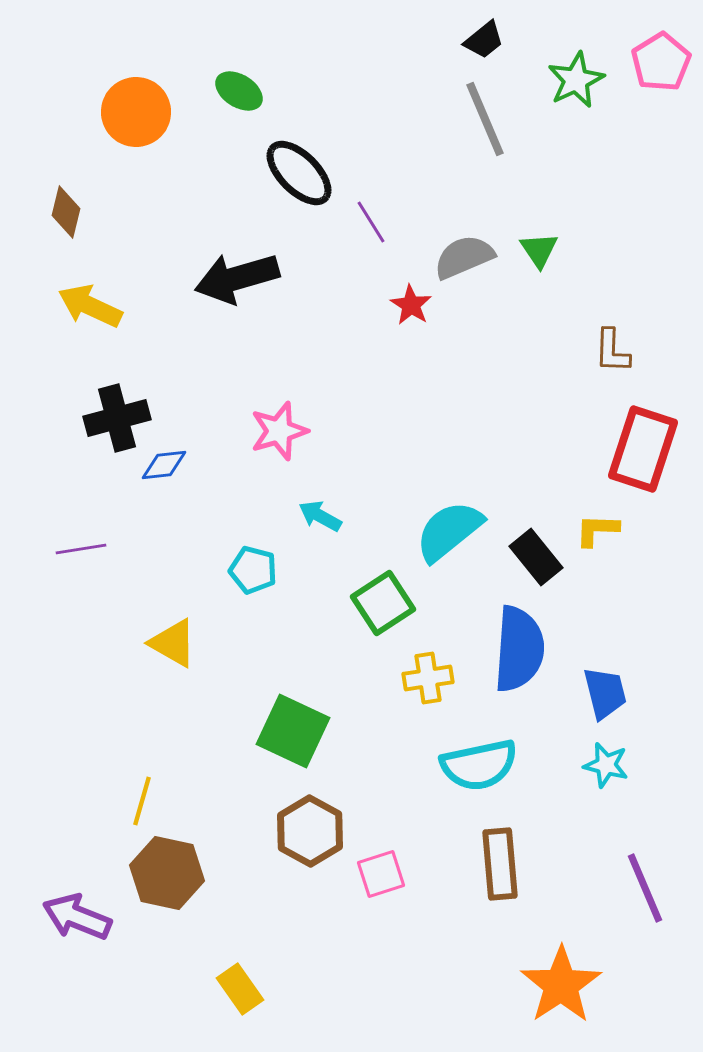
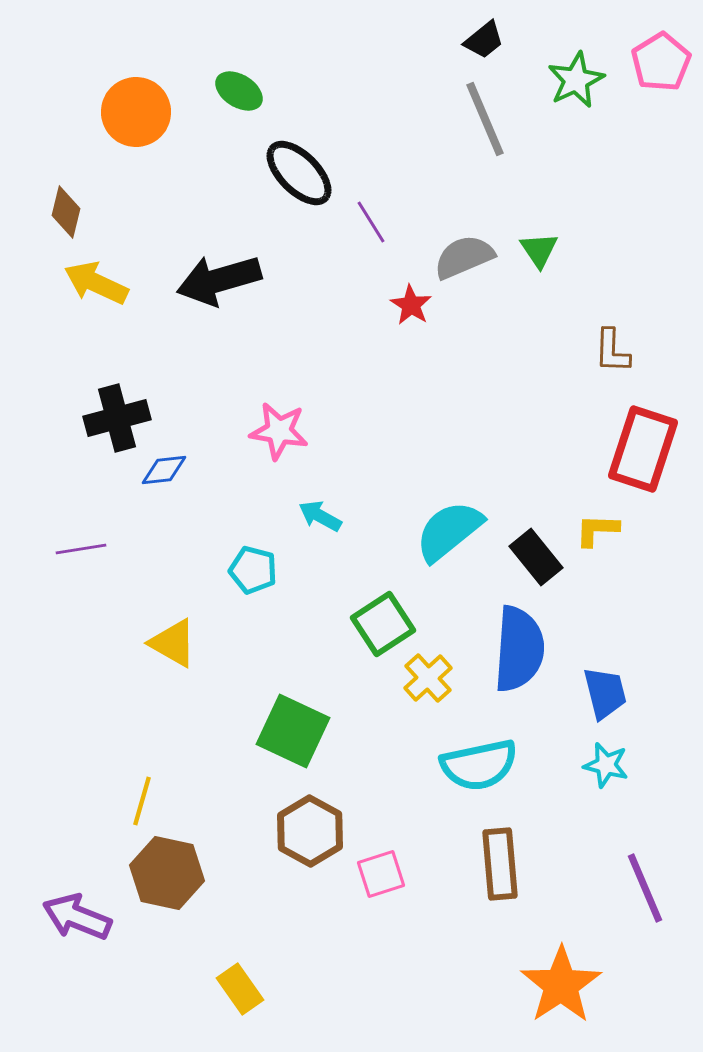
black arrow at (237, 278): moved 18 px left, 2 px down
yellow arrow at (90, 306): moved 6 px right, 23 px up
pink star at (279, 431): rotated 26 degrees clockwise
blue diamond at (164, 465): moved 5 px down
green square at (383, 603): moved 21 px down
yellow cross at (428, 678): rotated 33 degrees counterclockwise
